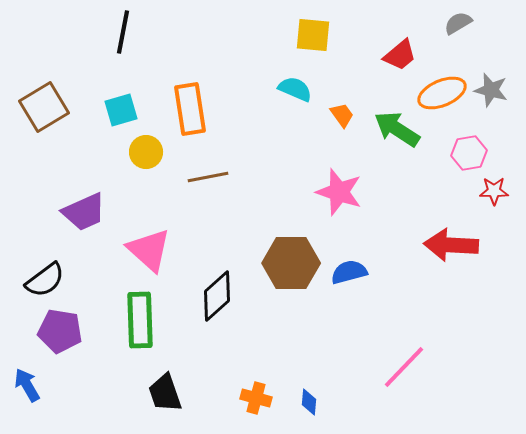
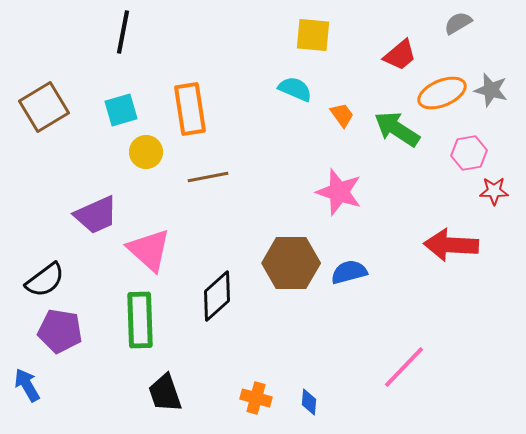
purple trapezoid: moved 12 px right, 3 px down
